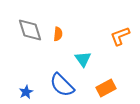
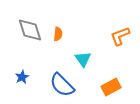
orange rectangle: moved 5 px right, 1 px up
blue star: moved 4 px left, 15 px up
